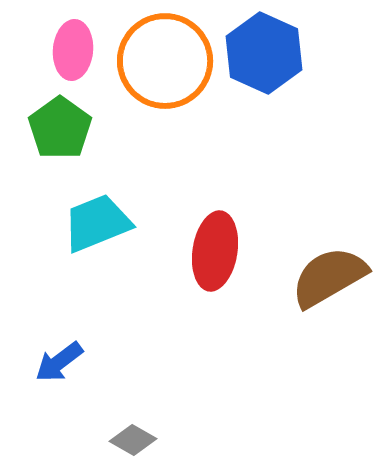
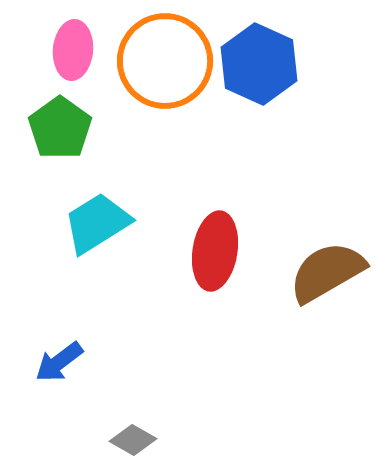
blue hexagon: moved 5 px left, 11 px down
cyan trapezoid: rotated 10 degrees counterclockwise
brown semicircle: moved 2 px left, 5 px up
